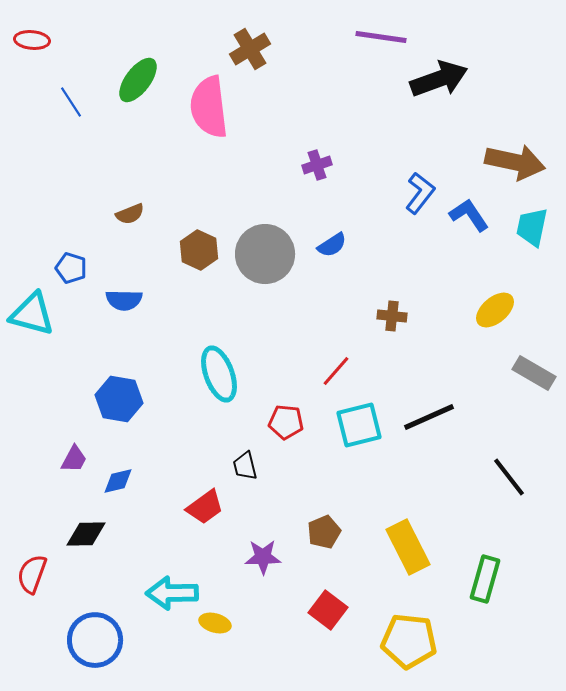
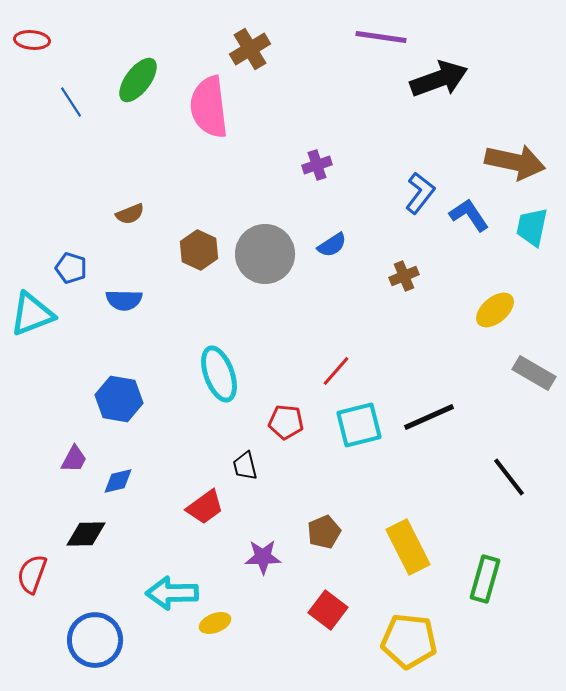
cyan triangle at (32, 314): rotated 36 degrees counterclockwise
brown cross at (392, 316): moved 12 px right, 40 px up; rotated 28 degrees counterclockwise
yellow ellipse at (215, 623): rotated 36 degrees counterclockwise
